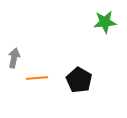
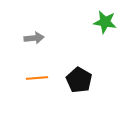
green star: rotated 15 degrees clockwise
gray arrow: moved 20 px right, 20 px up; rotated 72 degrees clockwise
